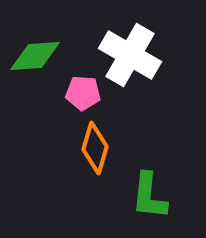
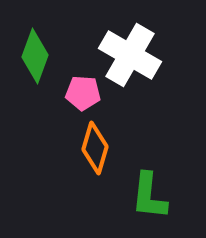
green diamond: rotated 66 degrees counterclockwise
